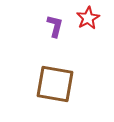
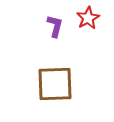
brown square: rotated 12 degrees counterclockwise
